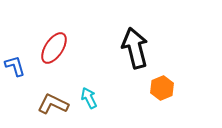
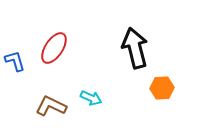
blue L-shape: moved 5 px up
orange hexagon: rotated 20 degrees clockwise
cyan arrow: moved 2 px right; rotated 140 degrees clockwise
brown L-shape: moved 2 px left, 2 px down
